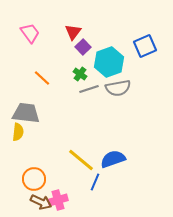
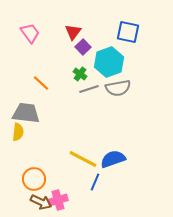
blue square: moved 17 px left, 14 px up; rotated 35 degrees clockwise
orange line: moved 1 px left, 5 px down
yellow line: moved 2 px right, 1 px up; rotated 12 degrees counterclockwise
